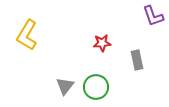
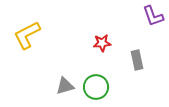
yellow L-shape: rotated 32 degrees clockwise
gray triangle: rotated 36 degrees clockwise
